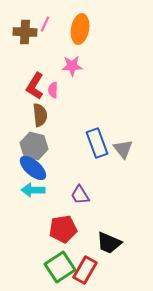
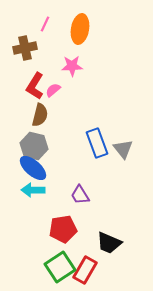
brown cross: moved 16 px down; rotated 15 degrees counterclockwise
pink semicircle: rotated 49 degrees clockwise
brown semicircle: rotated 20 degrees clockwise
